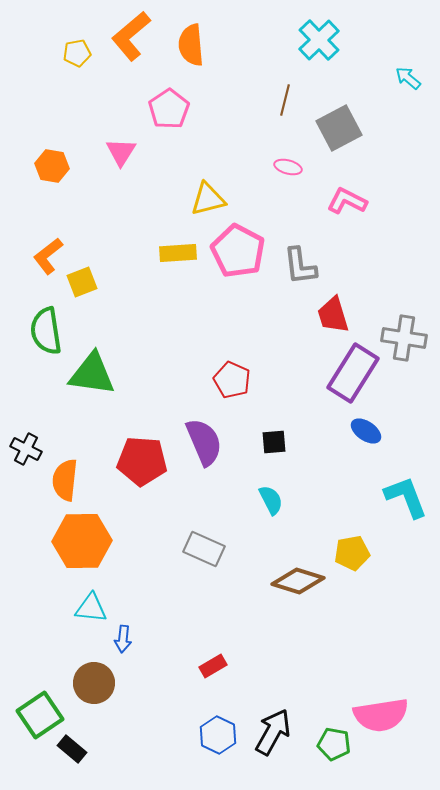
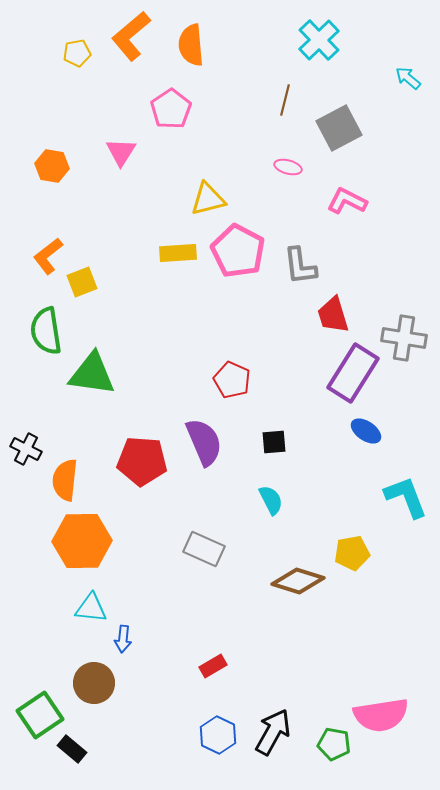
pink pentagon at (169, 109): moved 2 px right
